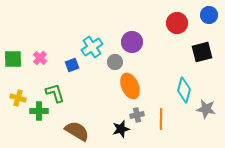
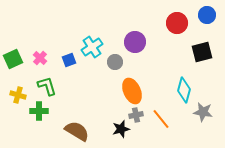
blue circle: moved 2 px left
purple circle: moved 3 px right
green square: rotated 24 degrees counterclockwise
blue square: moved 3 px left, 5 px up
orange ellipse: moved 2 px right, 5 px down
green L-shape: moved 8 px left, 7 px up
yellow cross: moved 3 px up
gray star: moved 3 px left, 3 px down
gray cross: moved 1 px left
orange line: rotated 40 degrees counterclockwise
